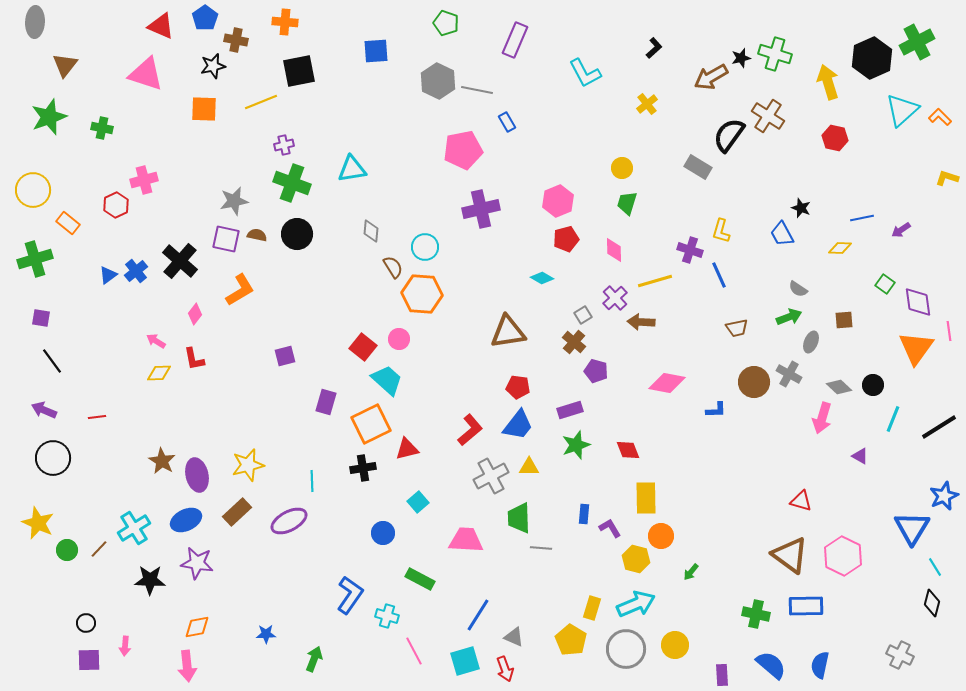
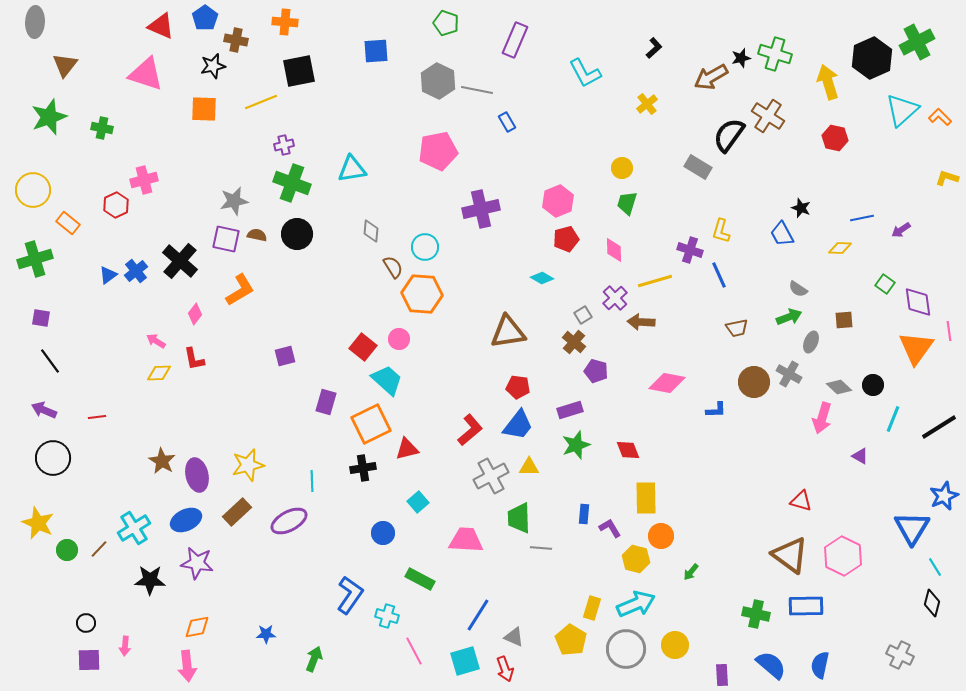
pink pentagon at (463, 150): moved 25 px left, 1 px down
black line at (52, 361): moved 2 px left
